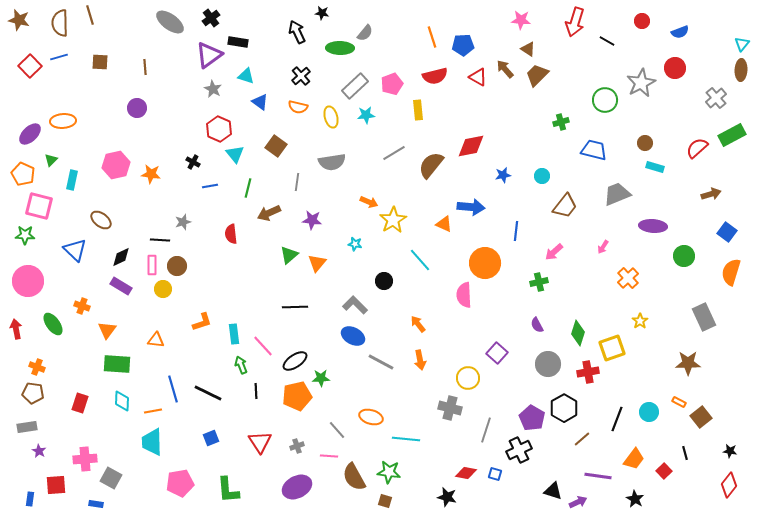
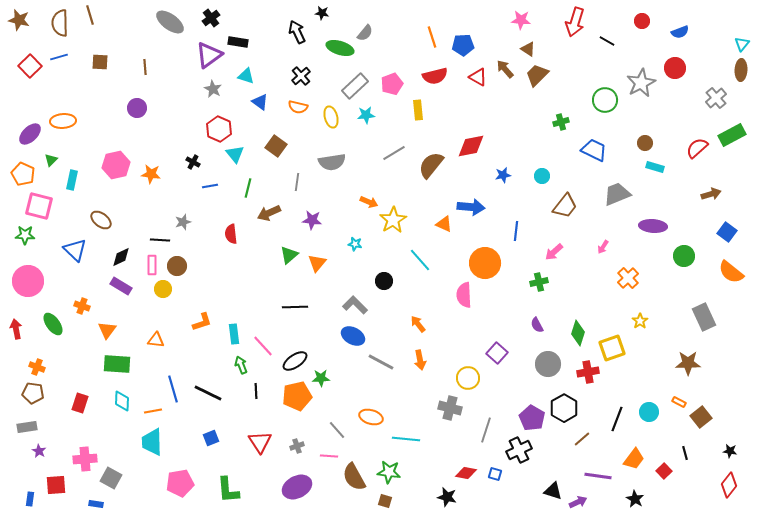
green ellipse at (340, 48): rotated 16 degrees clockwise
blue trapezoid at (594, 150): rotated 12 degrees clockwise
orange semicircle at (731, 272): rotated 68 degrees counterclockwise
